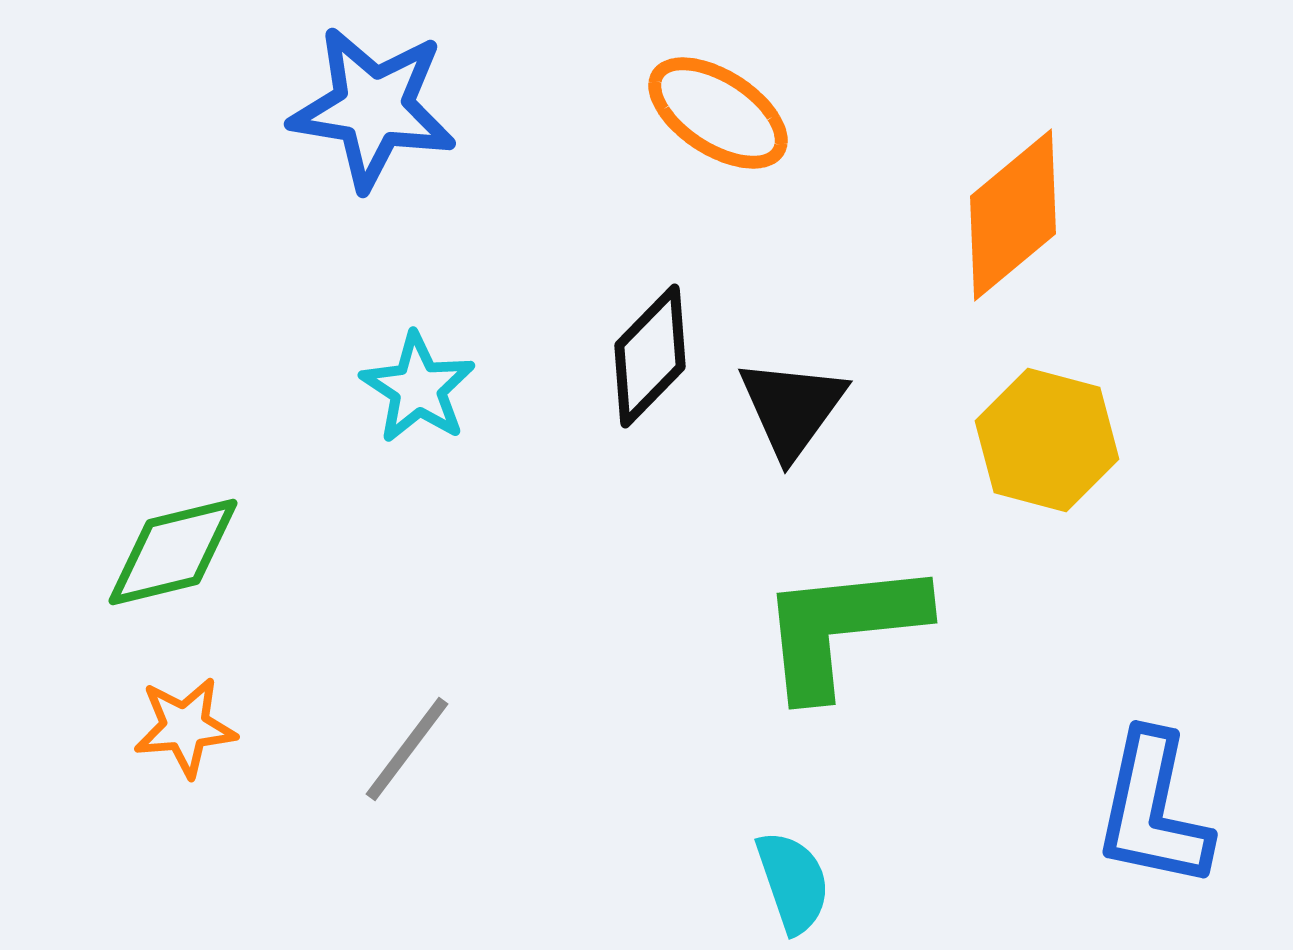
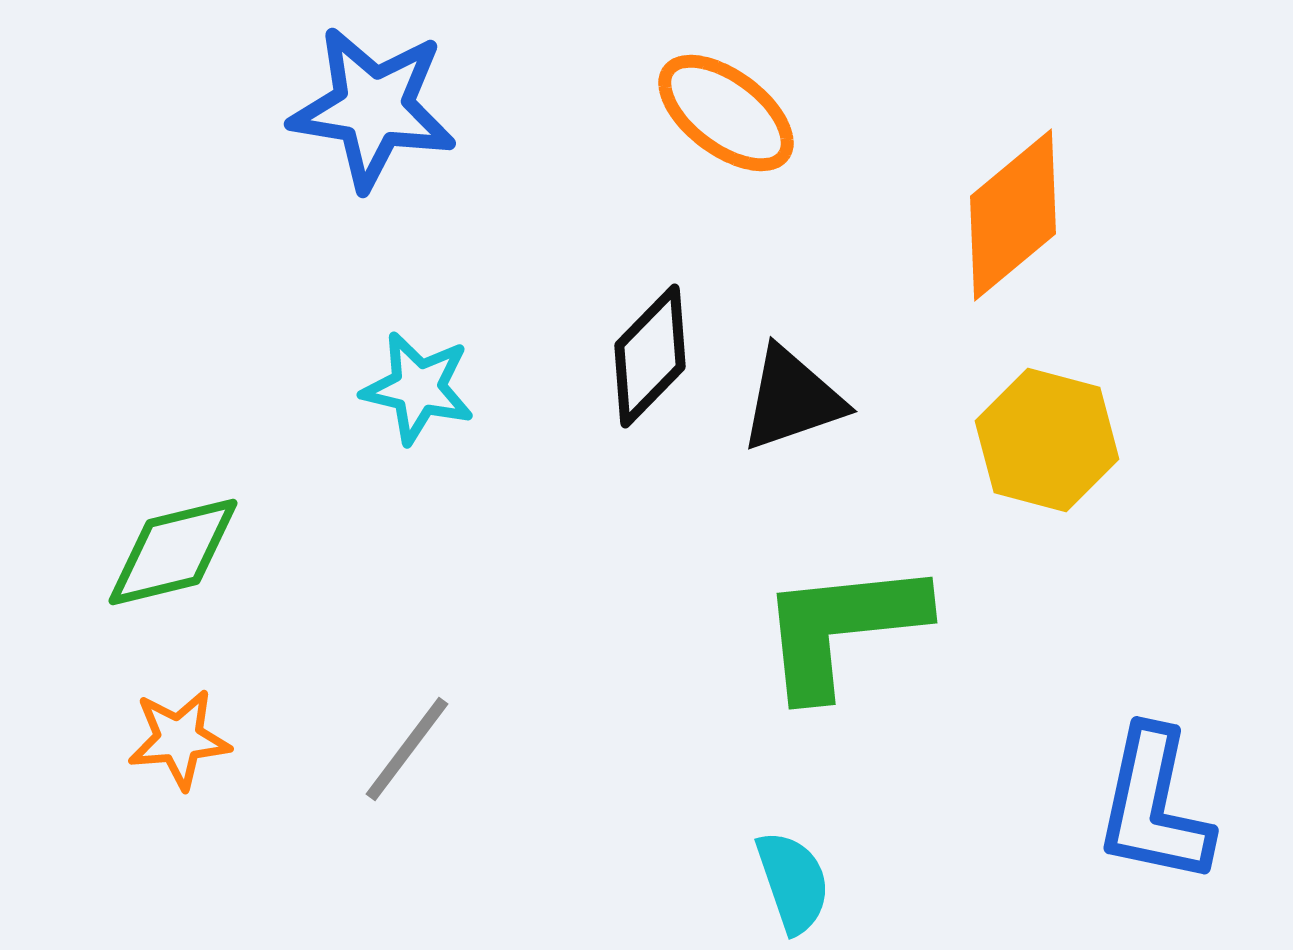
orange ellipse: moved 8 px right; rotated 4 degrees clockwise
cyan star: rotated 20 degrees counterclockwise
black triangle: moved 9 px up; rotated 35 degrees clockwise
orange star: moved 6 px left, 12 px down
blue L-shape: moved 1 px right, 4 px up
